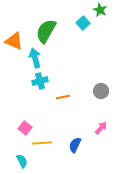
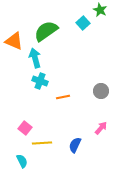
green semicircle: rotated 25 degrees clockwise
cyan cross: rotated 35 degrees clockwise
